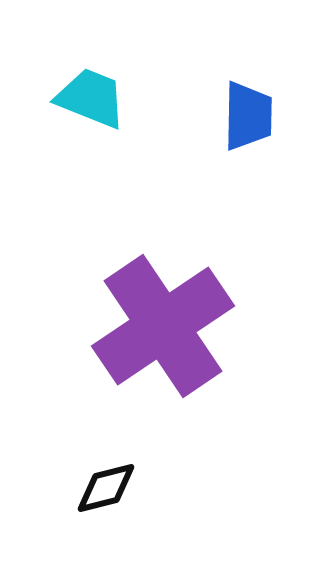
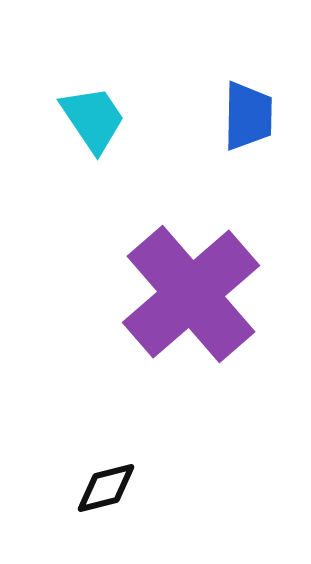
cyan trapezoid: moved 2 px right, 21 px down; rotated 34 degrees clockwise
purple cross: moved 28 px right, 32 px up; rotated 7 degrees counterclockwise
